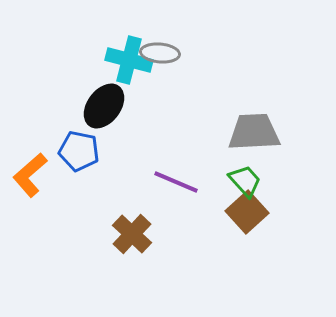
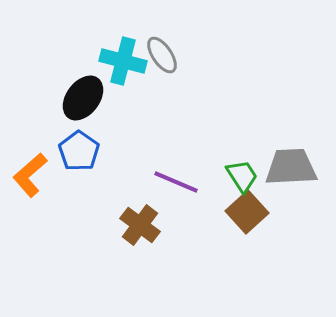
gray ellipse: moved 2 px right, 2 px down; rotated 51 degrees clockwise
cyan cross: moved 6 px left, 1 px down
black ellipse: moved 21 px left, 8 px up
gray trapezoid: moved 37 px right, 35 px down
blue pentagon: rotated 24 degrees clockwise
green trapezoid: moved 3 px left, 5 px up; rotated 9 degrees clockwise
brown cross: moved 8 px right, 9 px up; rotated 6 degrees counterclockwise
